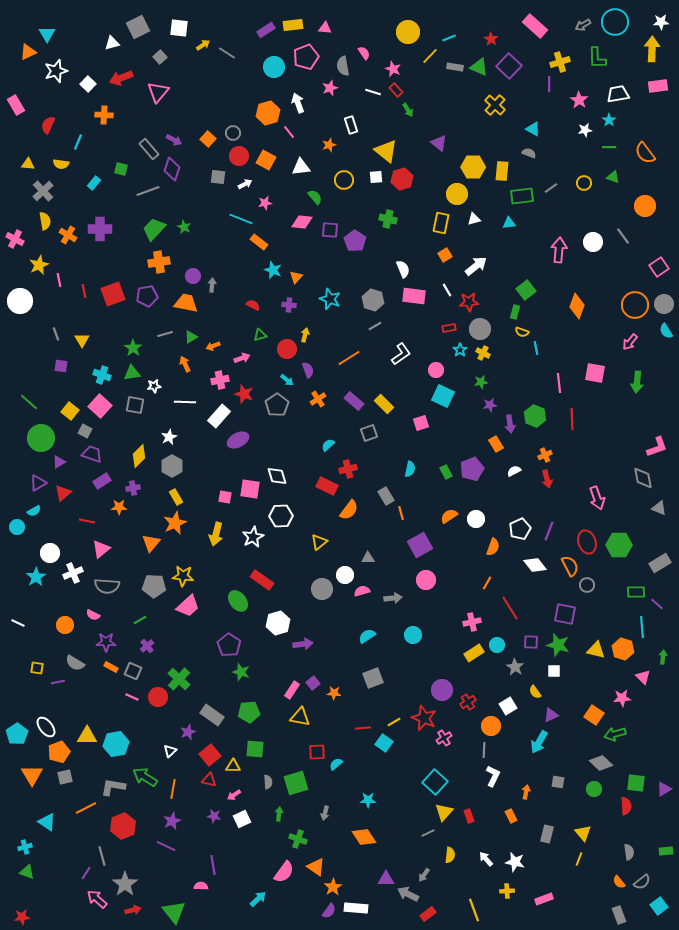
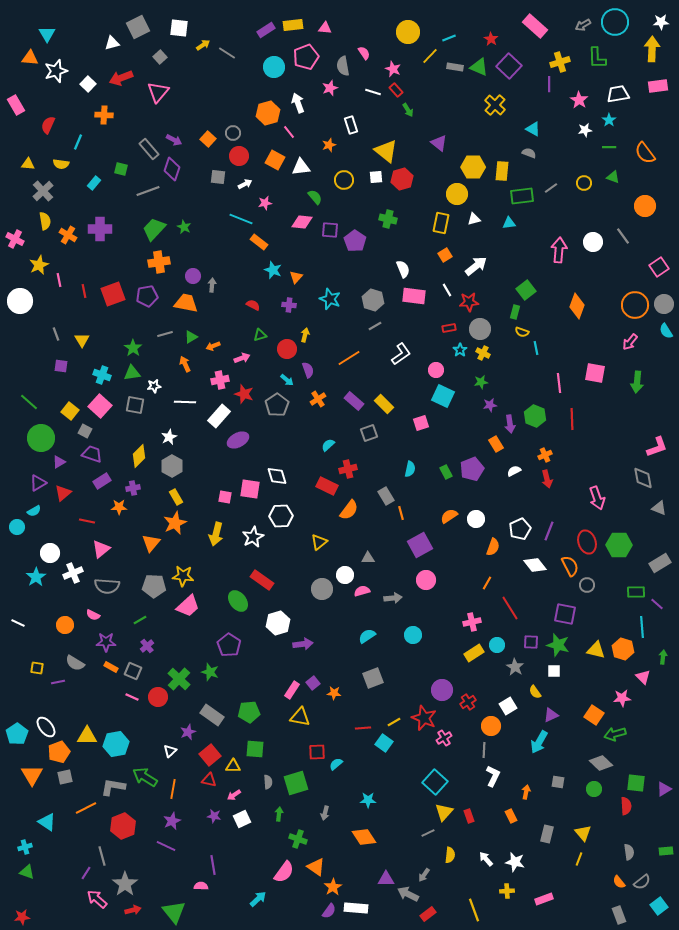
orange triangle at (28, 52): moved 2 px right, 6 px down; rotated 30 degrees clockwise
orange square at (266, 160): moved 9 px right
green star at (241, 672): moved 31 px left
